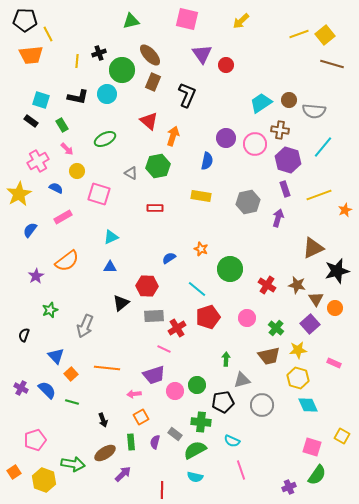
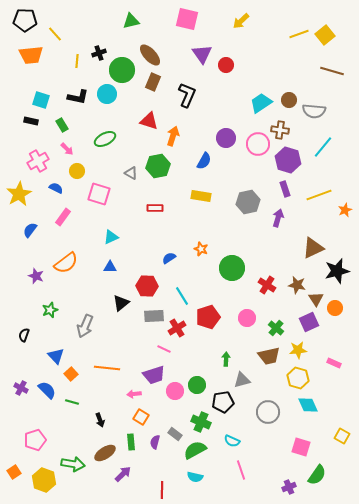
yellow line at (48, 34): moved 7 px right; rotated 14 degrees counterclockwise
brown line at (332, 64): moved 7 px down
black rectangle at (31, 121): rotated 24 degrees counterclockwise
red triangle at (149, 121): rotated 24 degrees counterclockwise
pink circle at (255, 144): moved 3 px right
blue semicircle at (207, 161): moved 3 px left; rotated 18 degrees clockwise
pink rectangle at (63, 217): rotated 24 degrees counterclockwise
orange semicircle at (67, 261): moved 1 px left, 2 px down
green circle at (230, 269): moved 2 px right, 1 px up
purple star at (36, 276): rotated 21 degrees counterclockwise
cyan line at (197, 289): moved 15 px left, 7 px down; rotated 18 degrees clockwise
purple square at (310, 324): moved 1 px left, 2 px up; rotated 18 degrees clockwise
gray circle at (262, 405): moved 6 px right, 7 px down
orange square at (141, 417): rotated 28 degrees counterclockwise
black arrow at (103, 420): moved 3 px left
green cross at (201, 422): rotated 18 degrees clockwise
pink square at (312, 447): moved 11 px left
